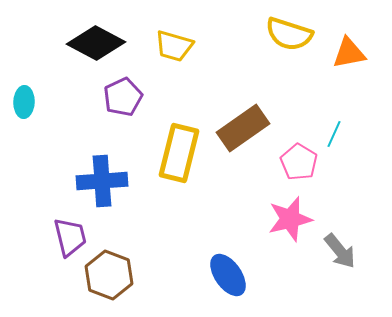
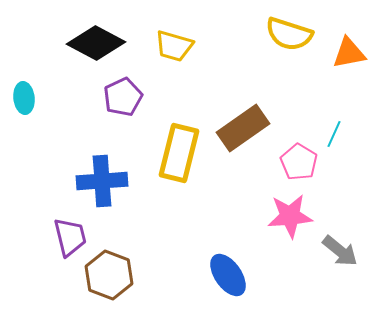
cyan ellipse: moved 4 px up; rotated 8 degrees counterclockwise
pink star: moved 3 px up; rotated 9 degrees clockwise
gray arrow: rotated 12 degrees counterclockwise
